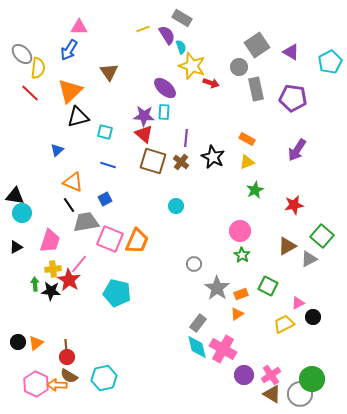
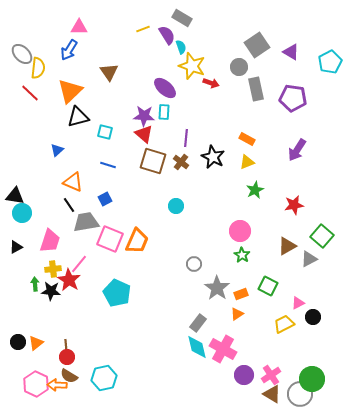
cyan pentagon at (117, 293): rotated 12 degrees clockwise
